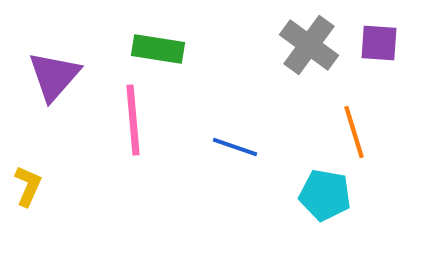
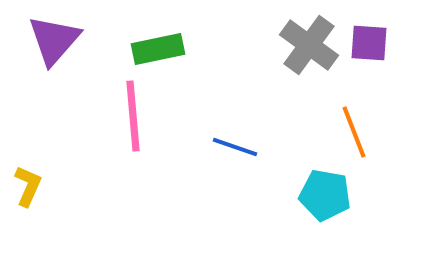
purple square: moved 10 px left
green rectangle: rotated 21 degrees counterclockwise
purple triangle: moved 36 px up
pink line: moved 4 px up
orange line: rotated 4 degrees counterclockwise
